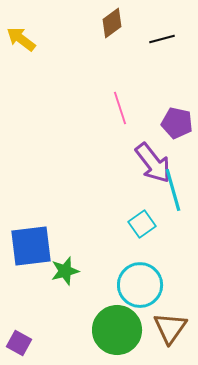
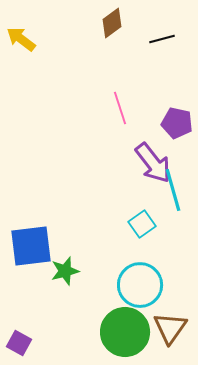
green circle: moved 8 px right, 2 px down
